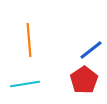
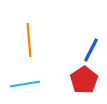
blue line: rotated 25 degrees counterclockwise
